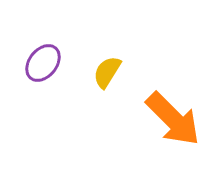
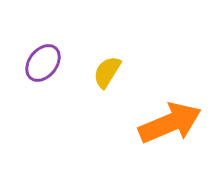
orange arrow: moved 3 px left, 4 px down; rotated 68 degrees counterclockwise
